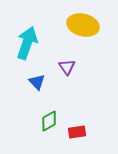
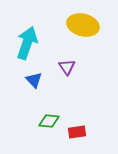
blue triangle: moved 3 px left, 2 px up
green diamond: rotated 35 degrees clockwise
